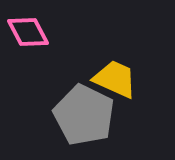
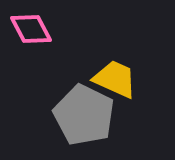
pink diamond: moved 3 px right, 3 px up
